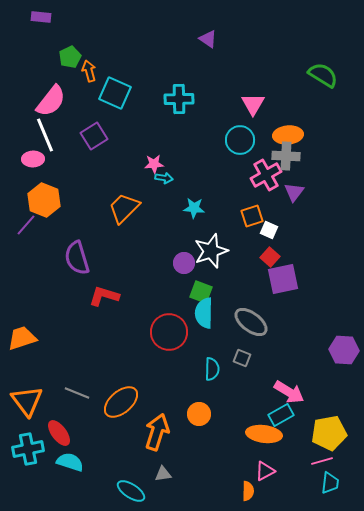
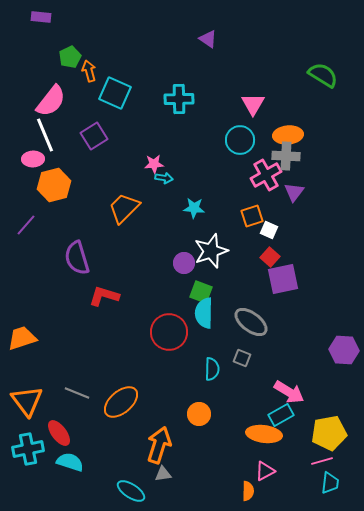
orange hexagon at (44, 200): moved 10 px right, 15 px up; rotated 24 degrees clockwise
orange arrow at (157, 432): moved 2 px right, 13 px down
